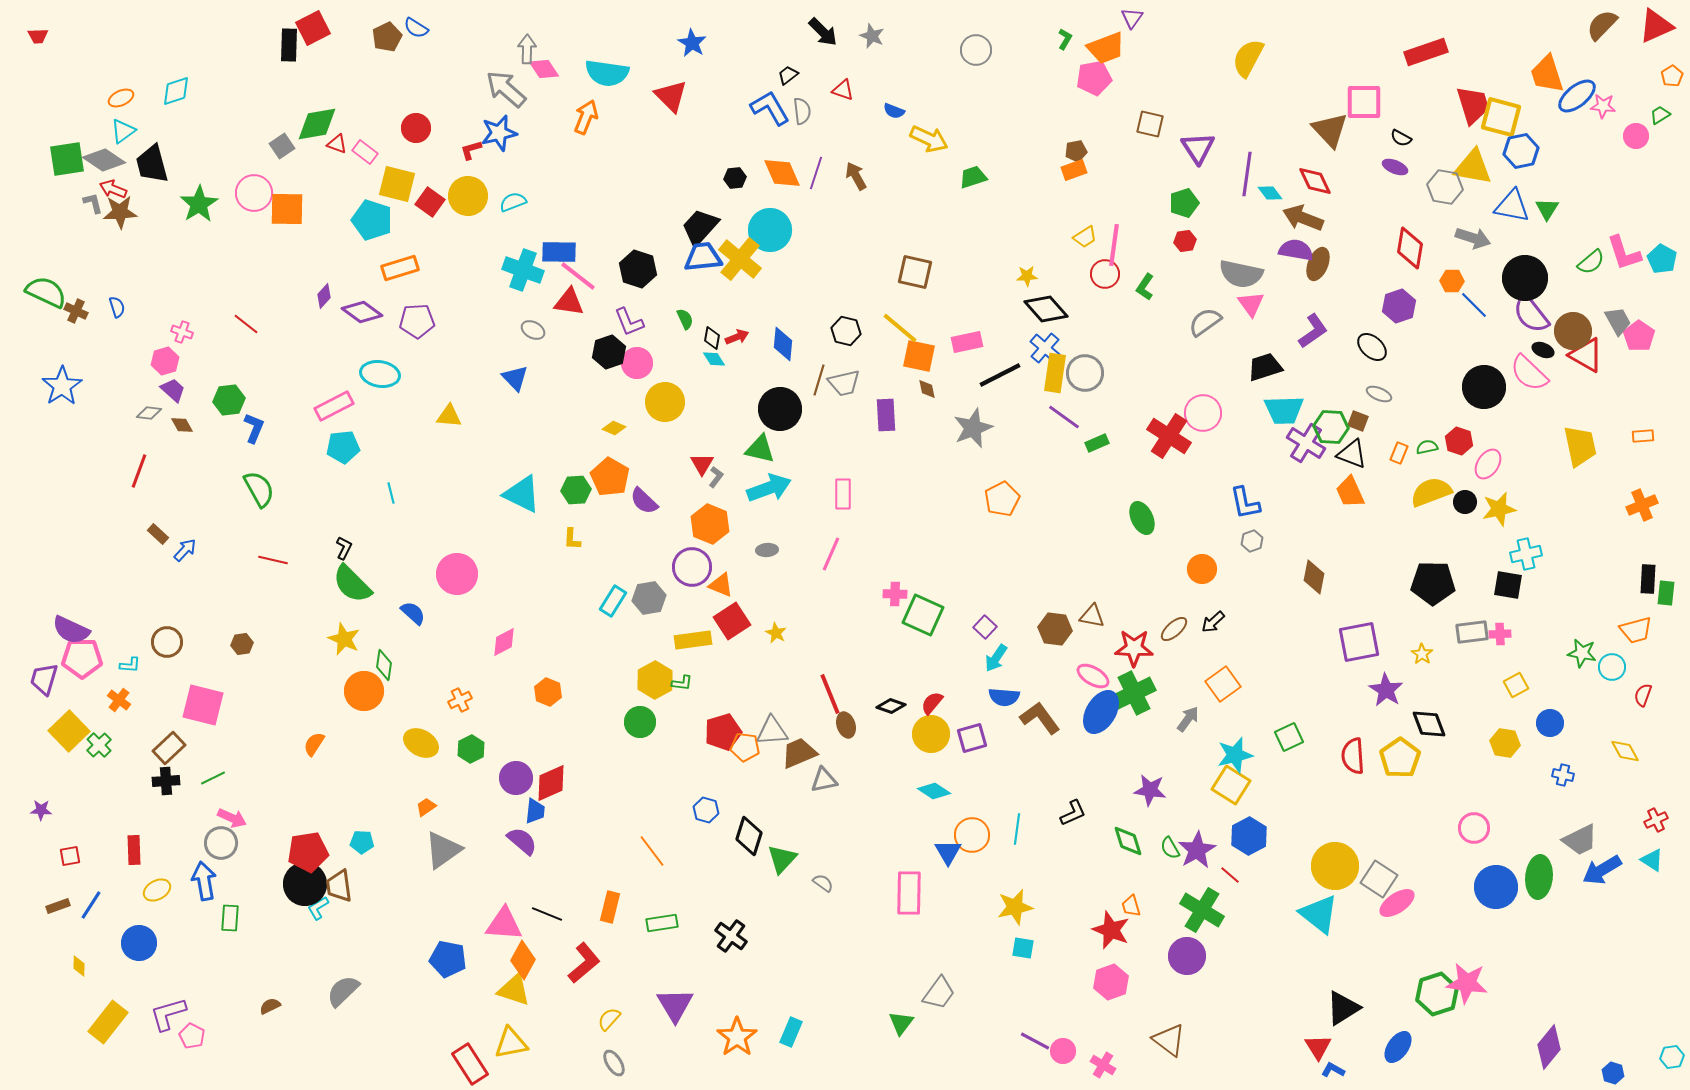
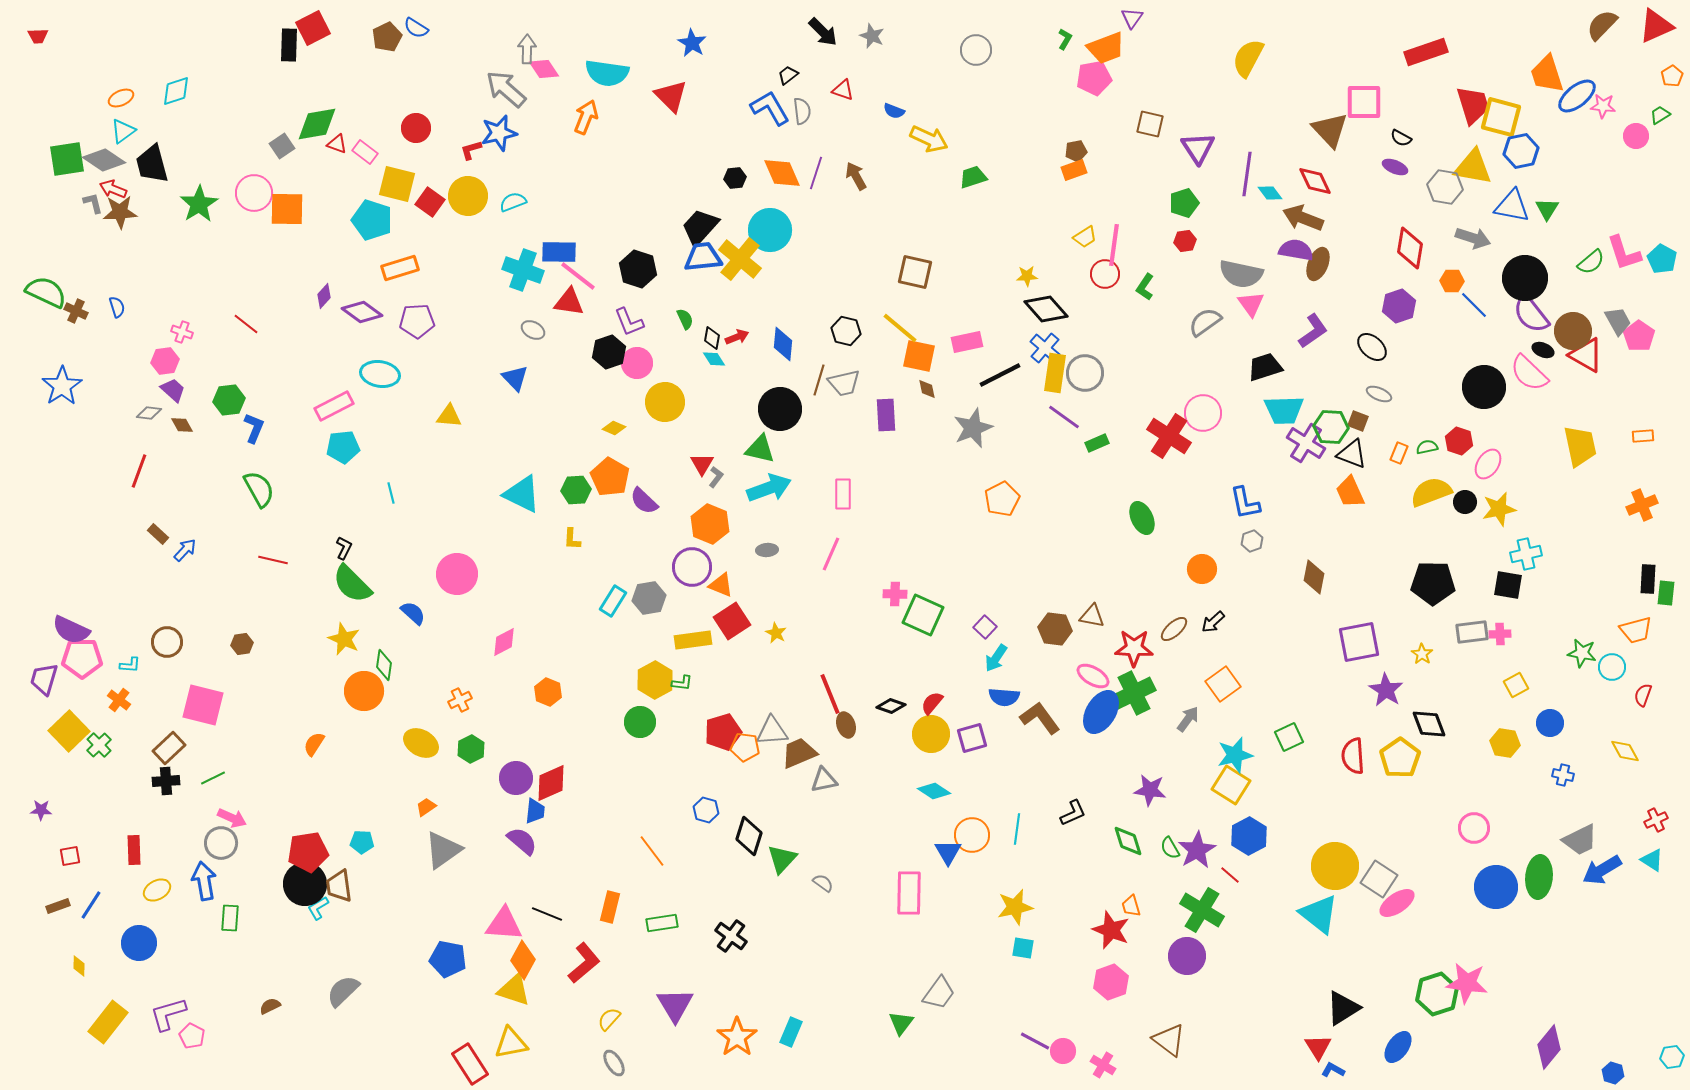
pink hexagon at (165, 361): rotated 8 degrees clockwise
